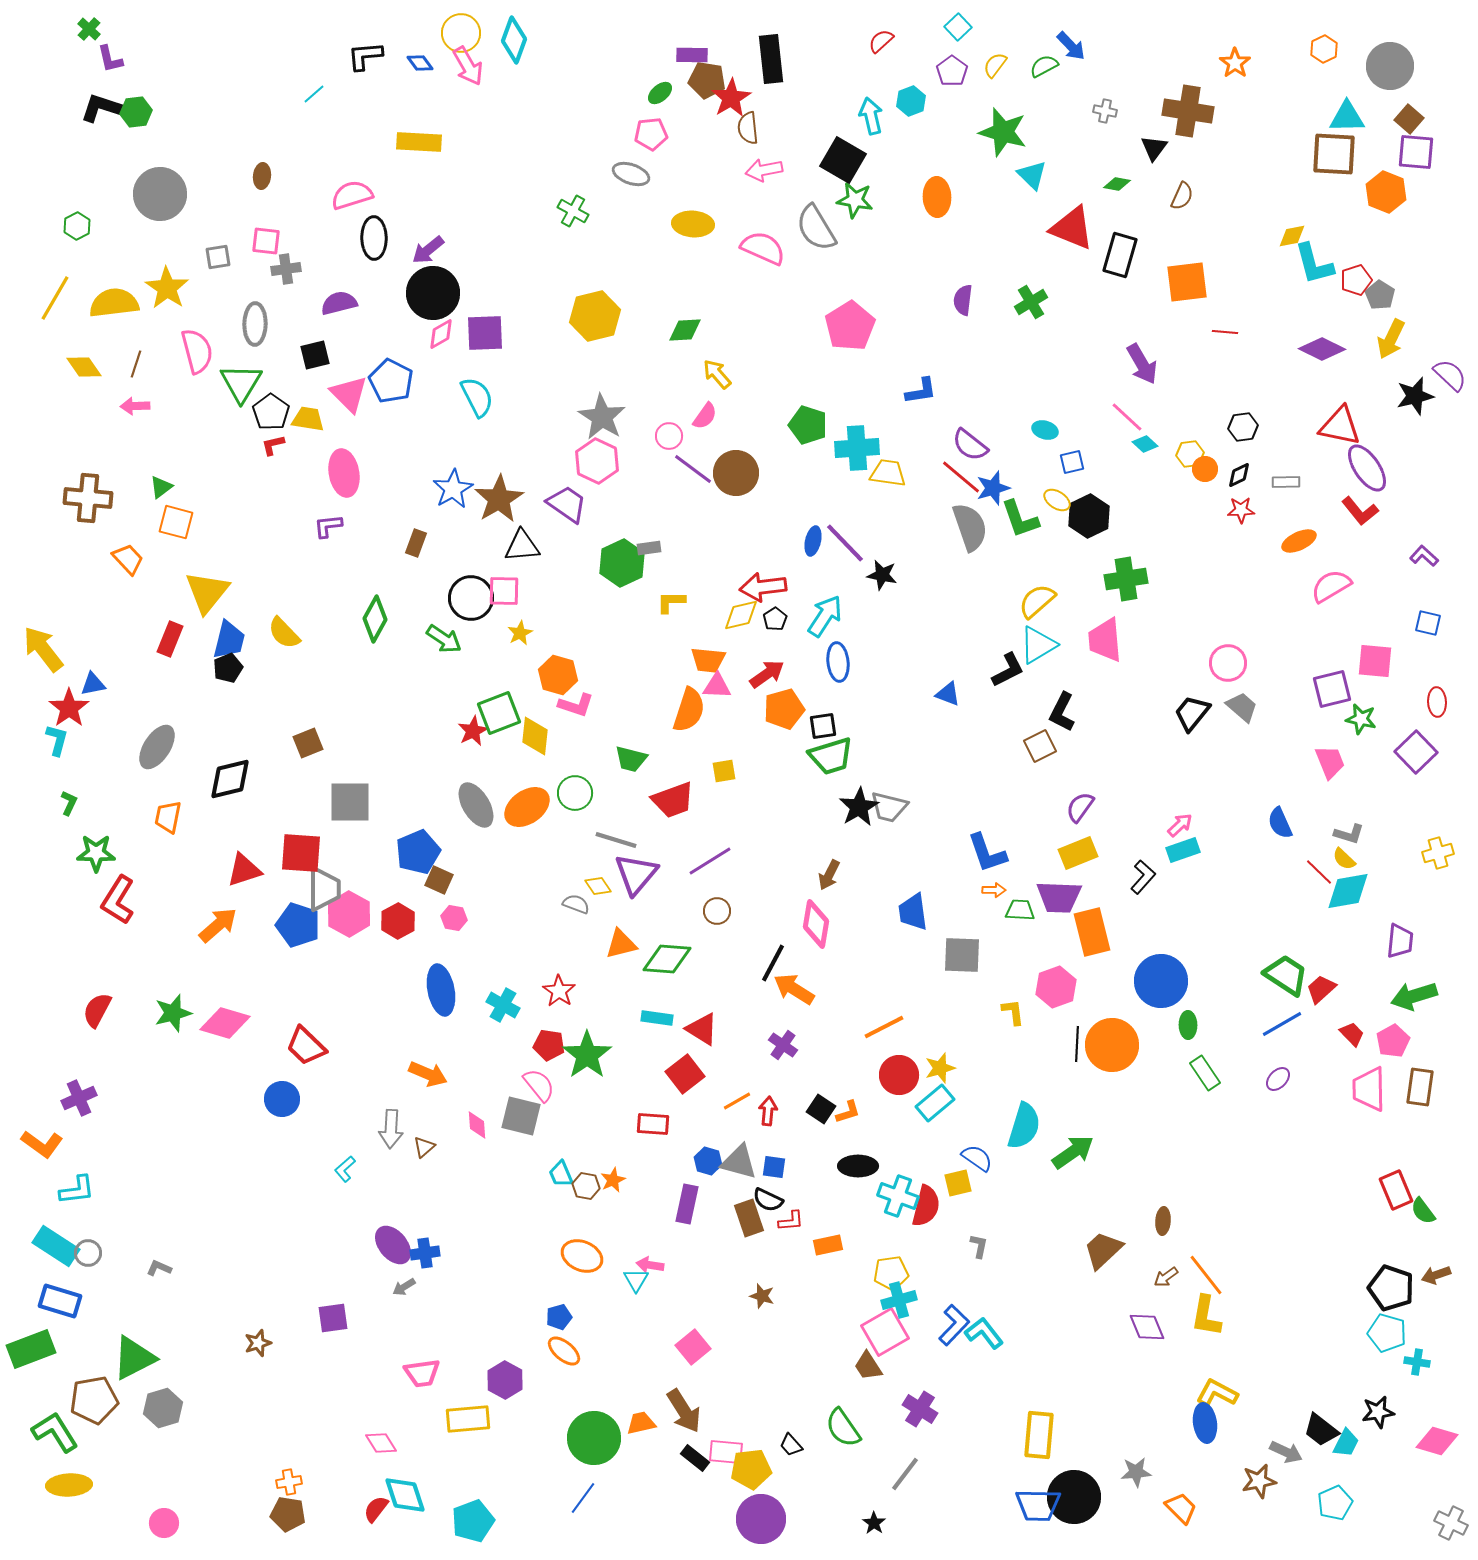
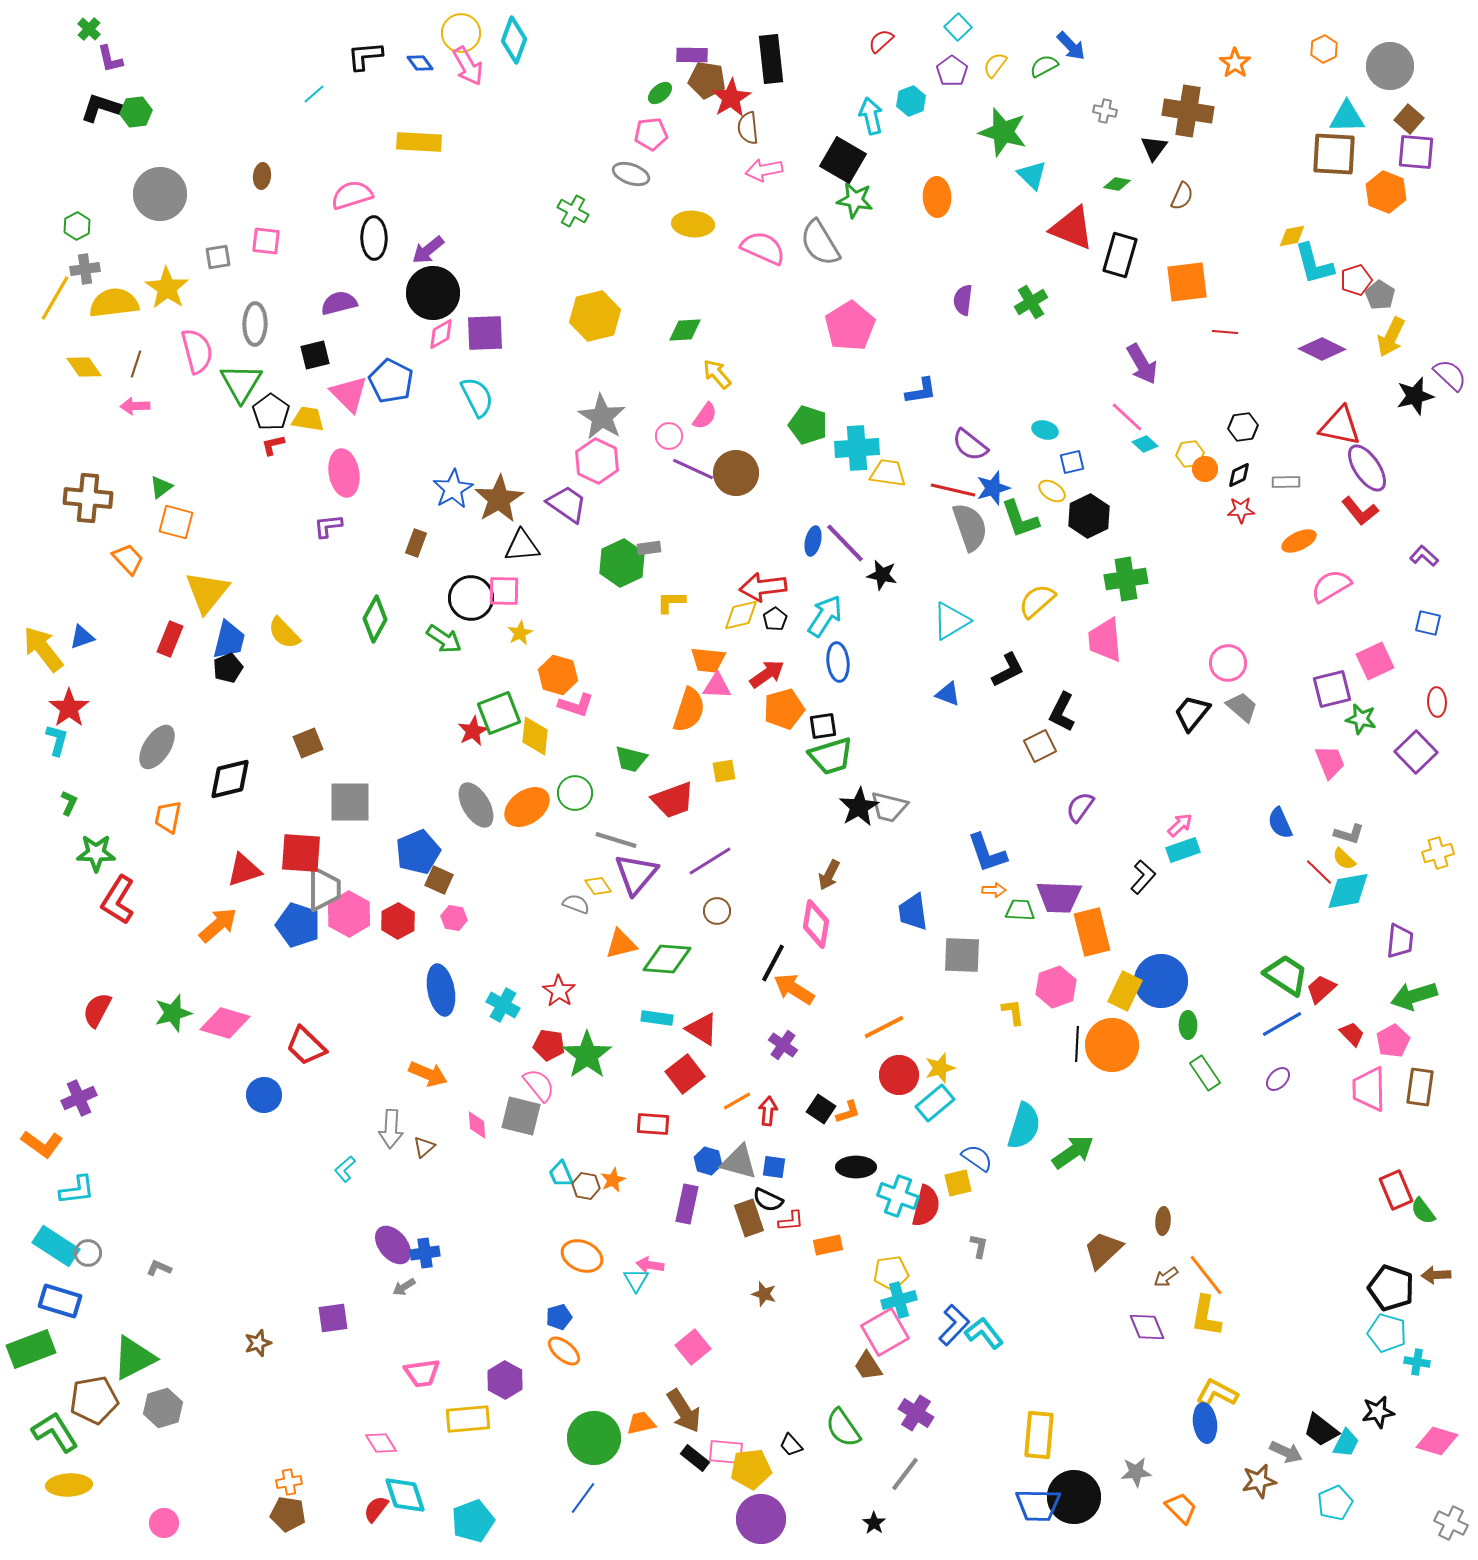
gray semicircle at (816, 228): moved 4 px right, 15 px down
gray cross at (286, 269): moved 201 px left
yellow arrow at (1391, 339): moved 2 px up
purple line at (693, 469): rotated 12 degrees counterclockwise
red line at (961, 477): moved 8 px left, 13 px down; rotated 27 degrees counterclockwise
yellow ellipse at (1057, 500): moved 5 px left, 9 px up
cyan triangle at (1038, 645): moved 87 px left, 24 px up
pink square at (1375, 661): rotated 30 degrees counterclockwise
blue triangle at (93, 684): moved 11 px left, 47 px up; rotated 8 degrees counterclockwise
yellow rectangle at (1078, 853): moved 47 px right, 138 px down; rotated 42 degrees counterclockwise
blue circle at (282, 1099): moved 18 px left, 4 px up
black ellipse at (858, 1166): moved 2 px left, 1 px down
brown arrow at (1436, 1275): rotated 16 degrees clockwise
brown star at (762, 1296): moved 2 px right, 2 px up
purple cross at (920, 1409): moved 4 px left, 4 px down
